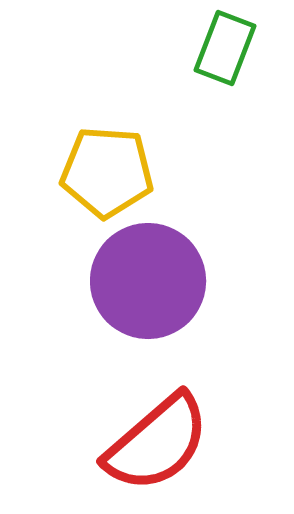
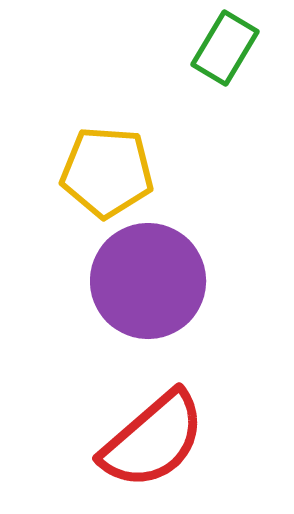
green rectangle: rotated 10 degrees clockwise
red semicircle: moved 4 px left, 3 px up
